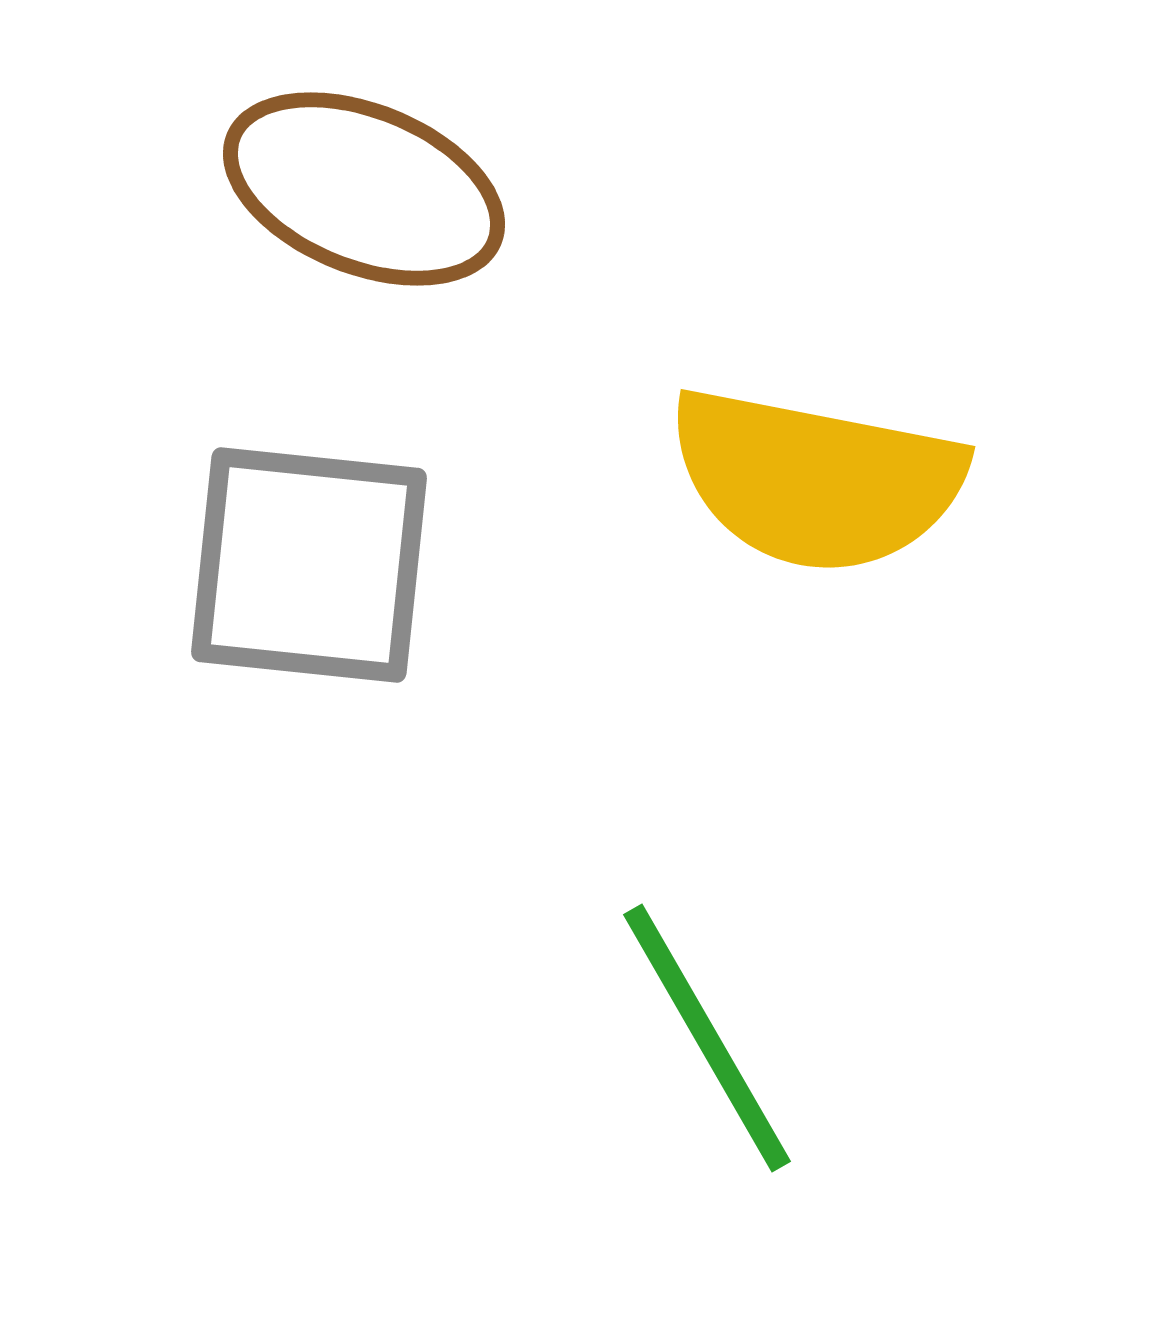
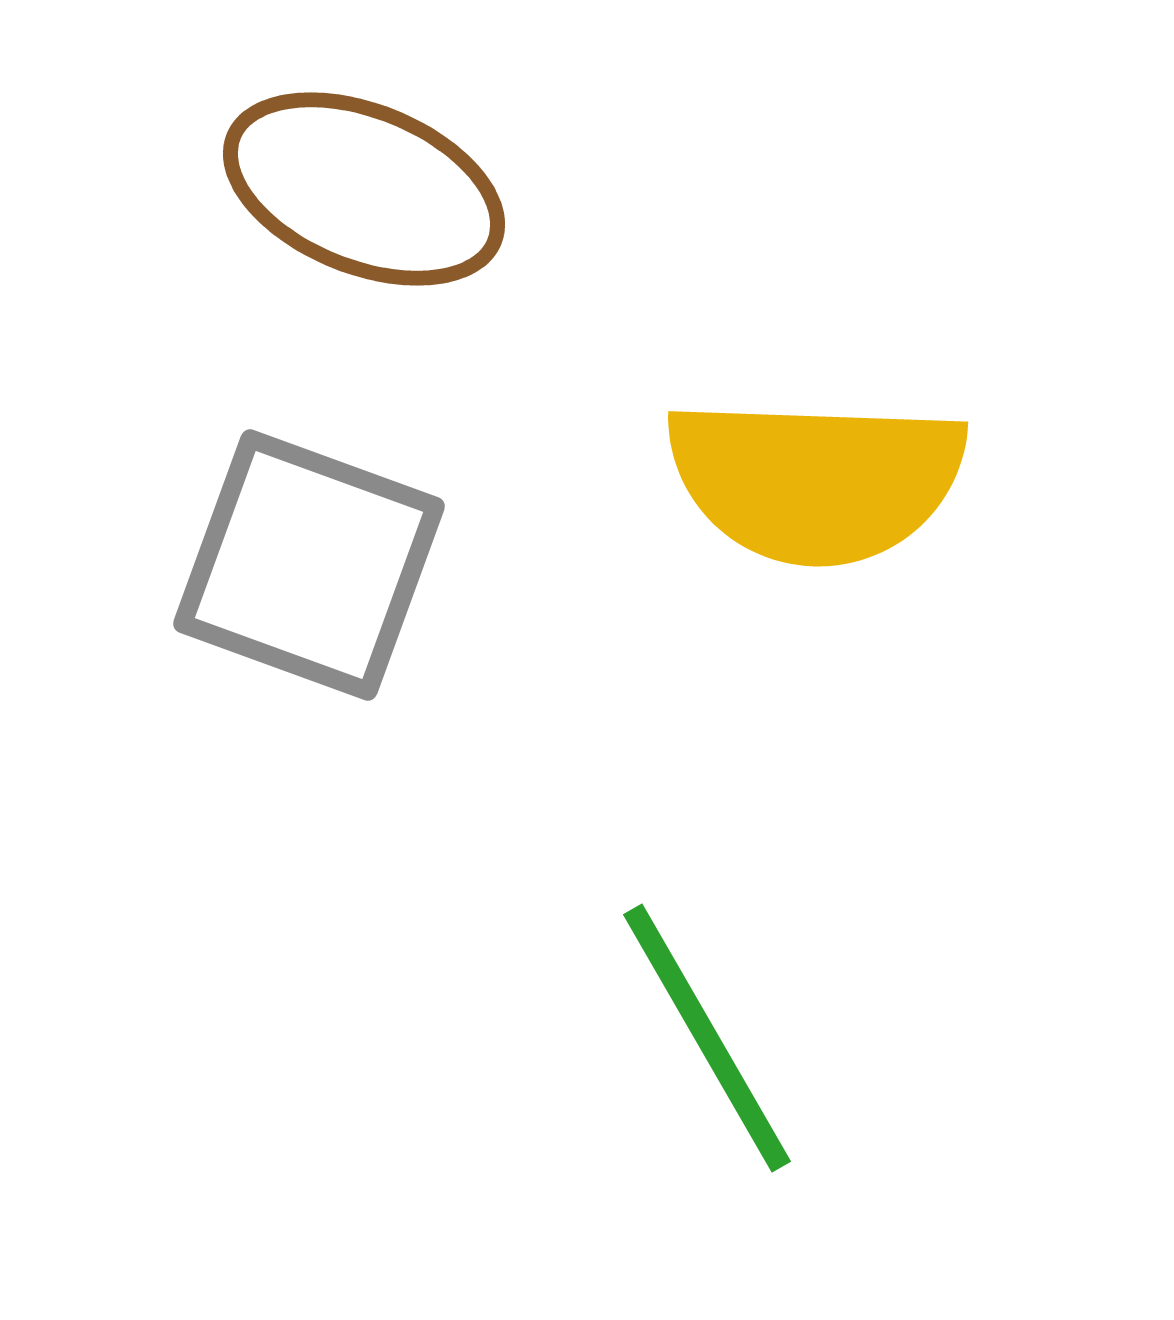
yellow semicircle: rotated 9 degrees counterclockwise
gray square: rotated 14 degrees clockwise
